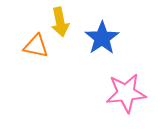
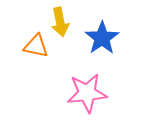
pink star: moved 39 px left
